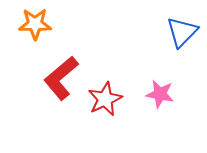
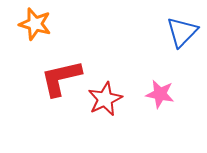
orange star: rotated 16 degrees clockwise
red L-shape: rotated 27 degrees clockwise
